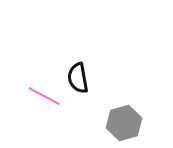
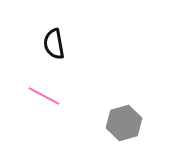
black semicircle: moved 24 px left, 34 px up
